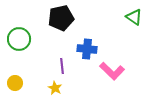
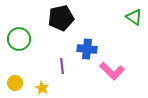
yellow star: moved 13 px left
